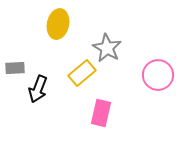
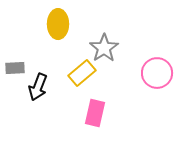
yellow ellipse: rotated 12 degrees counterclockwise
gray star: moved 3 px left; rotated 8 degrees clockwise
pink circle: moved 1 px left, 2 px up
black arrow: moved 2 px up
pink rectangle: moved 6 px left
